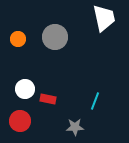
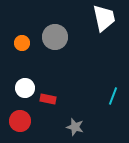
orange circle: moved 4 px right, 4 px down
white circle: moved 1 px up
cyan line: moved 18 px right, 5 px up
gray star: rotated 18 degrees clockwise
